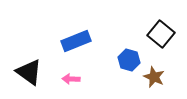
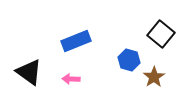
brown star: rotated 15 degrees clockwise
